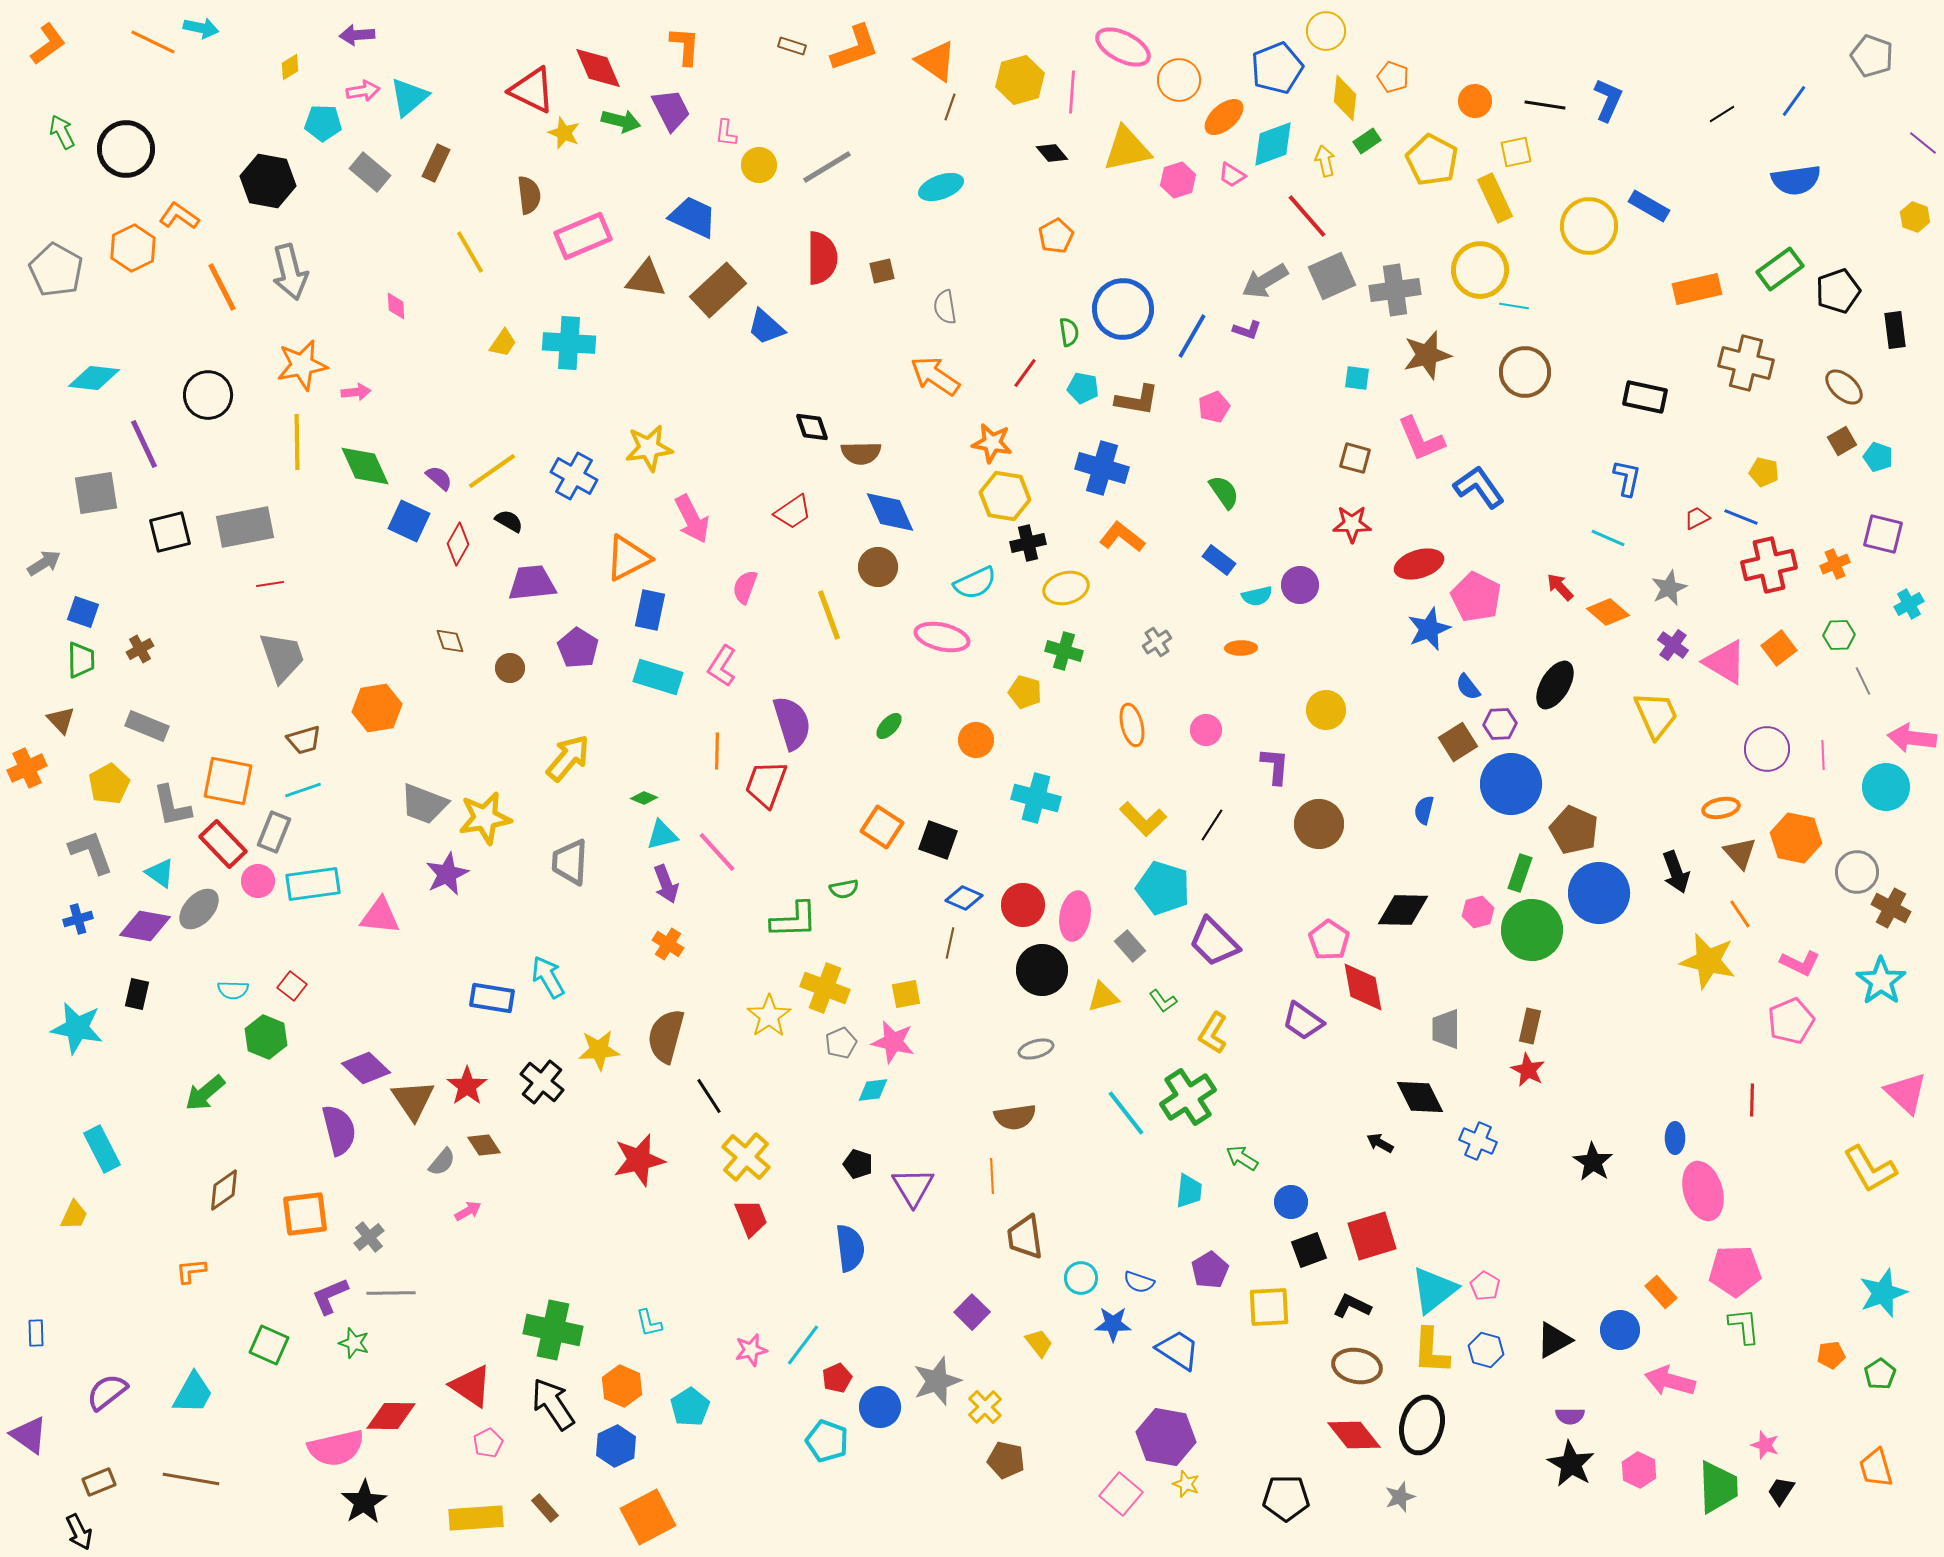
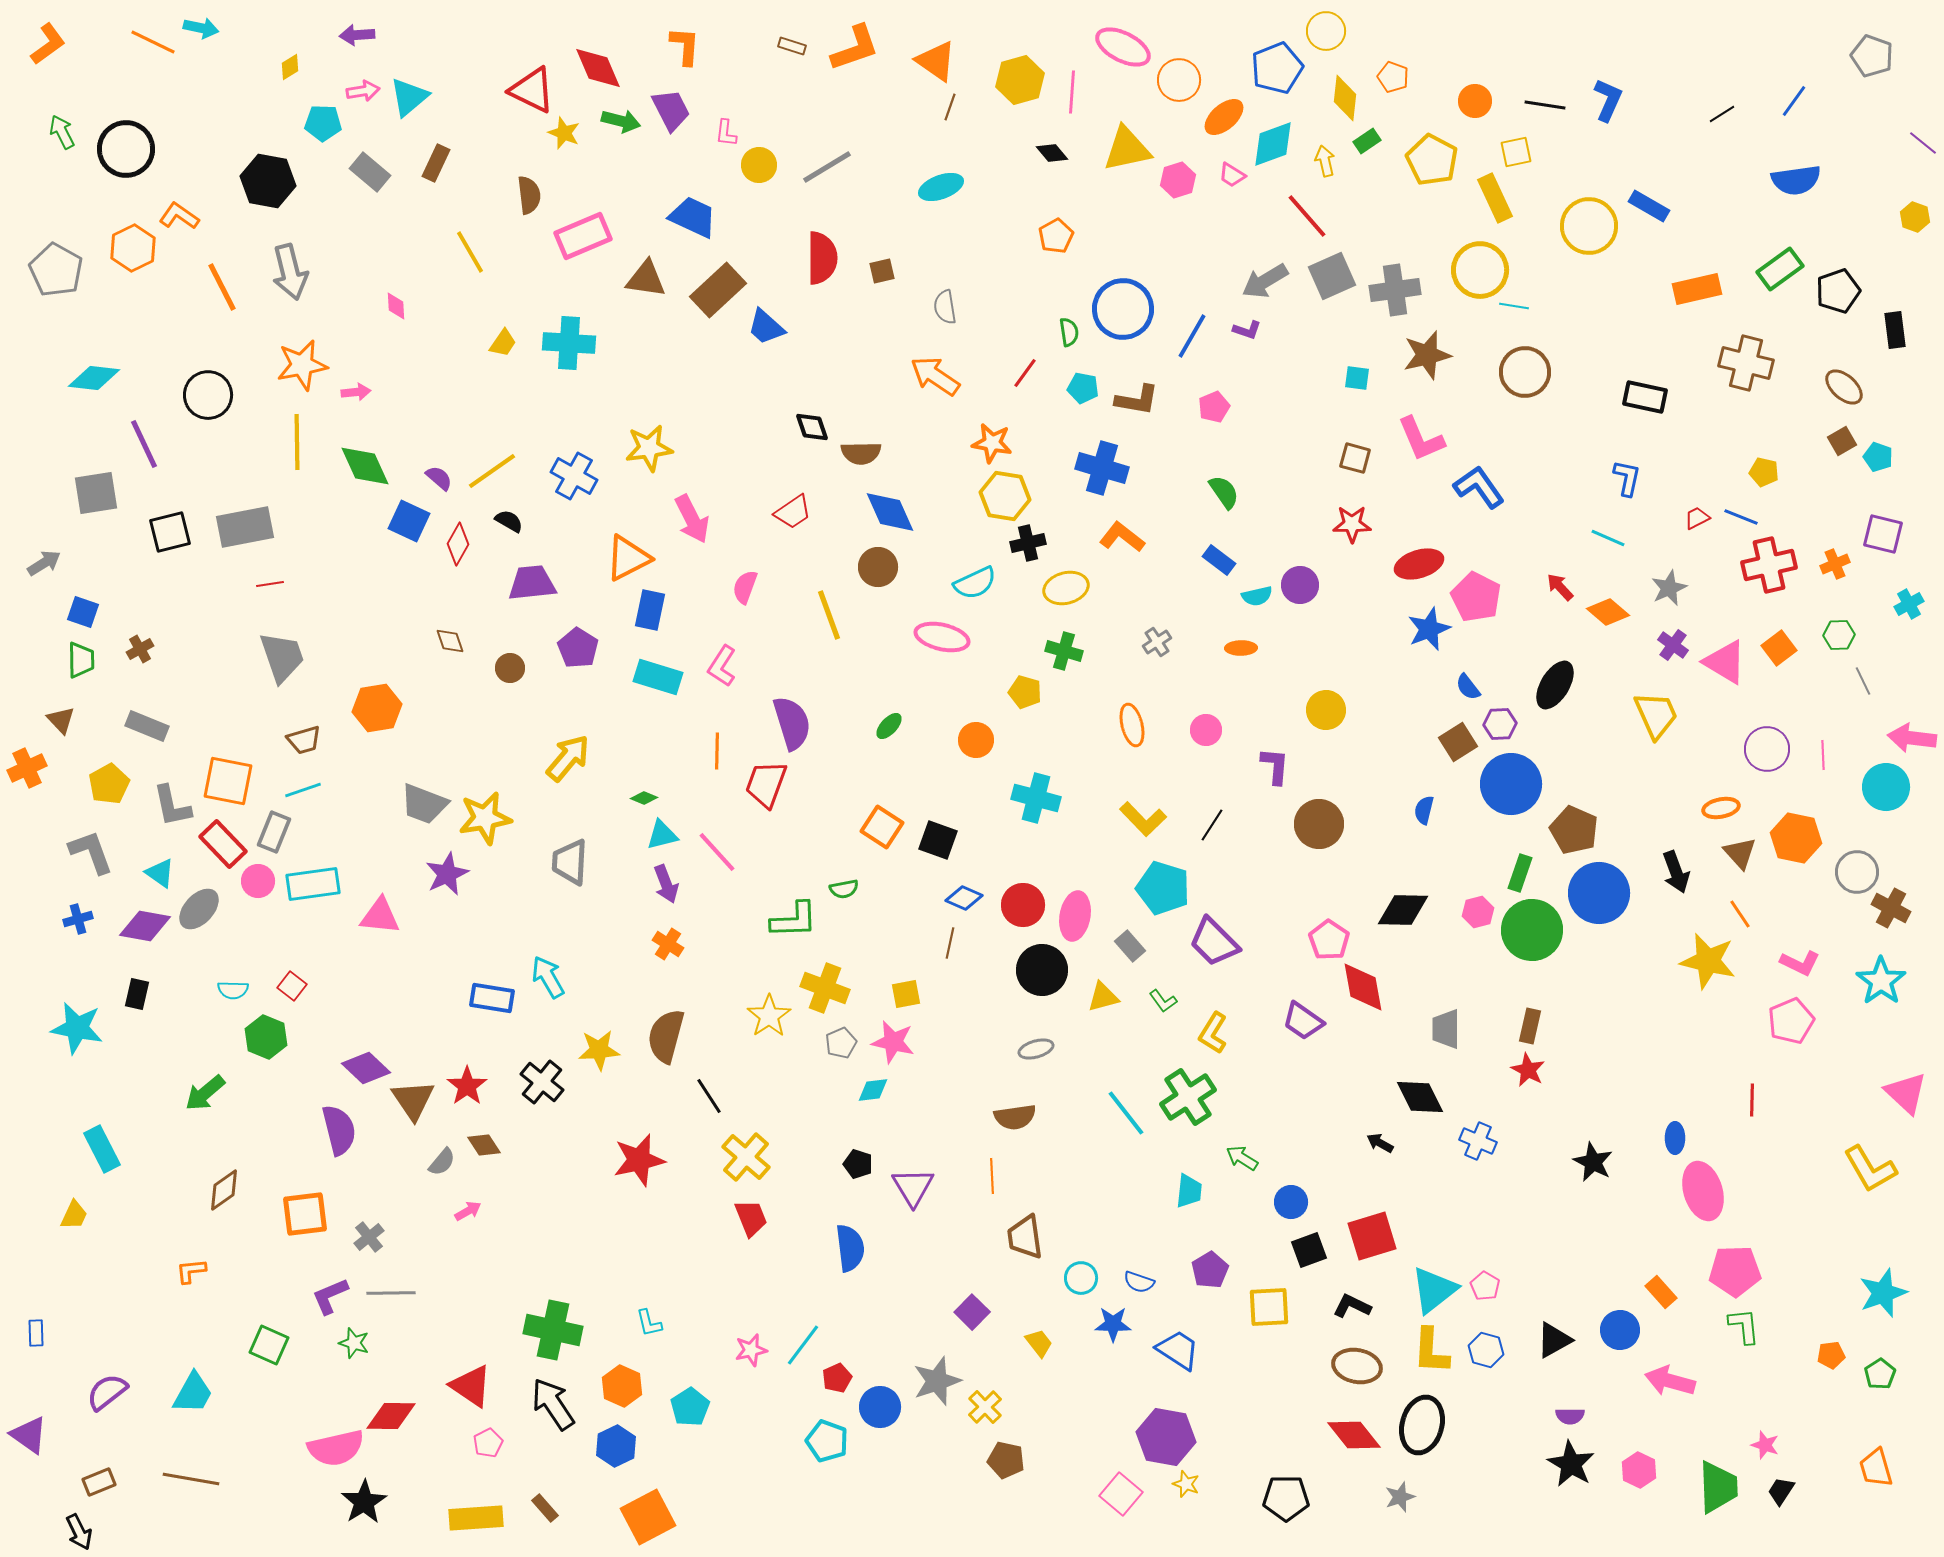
black star at (1593, 1162): rotated 6 degrees counterclockwise
